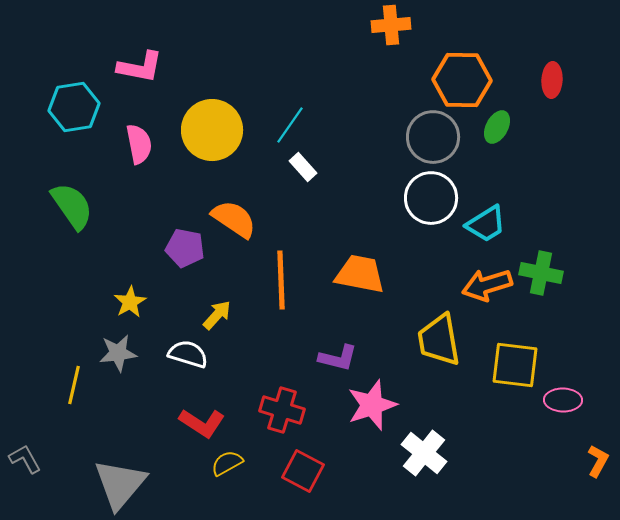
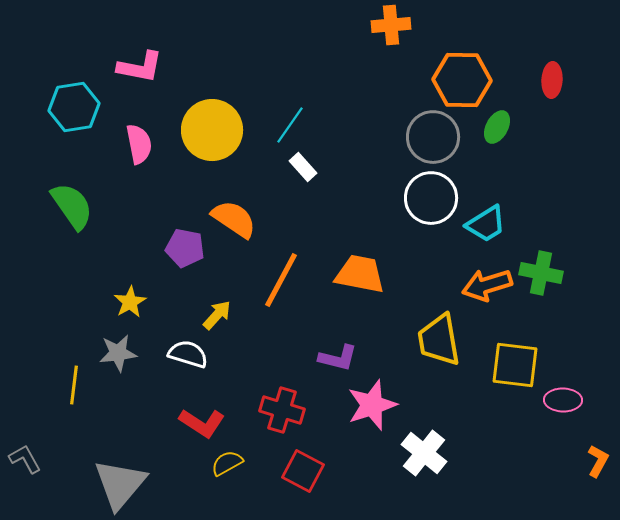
orange line: rotated 30 degrees clockwise
yellow line: rotated 6 degrees counterclockwise
